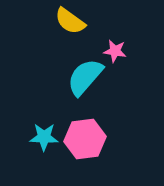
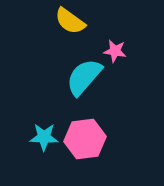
cyan semicircle: moved 1 px left
